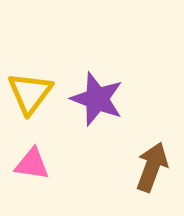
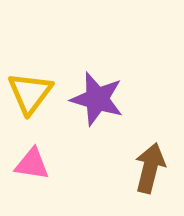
purple star: rotated 4 degrees counterclockwise
brown arrow: moved 2 px left, 1 px down; rotated 6 degrees counterclockwise
